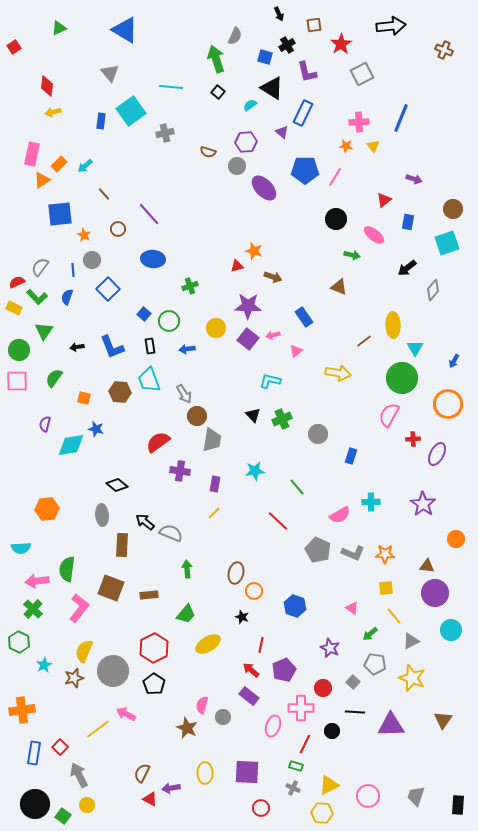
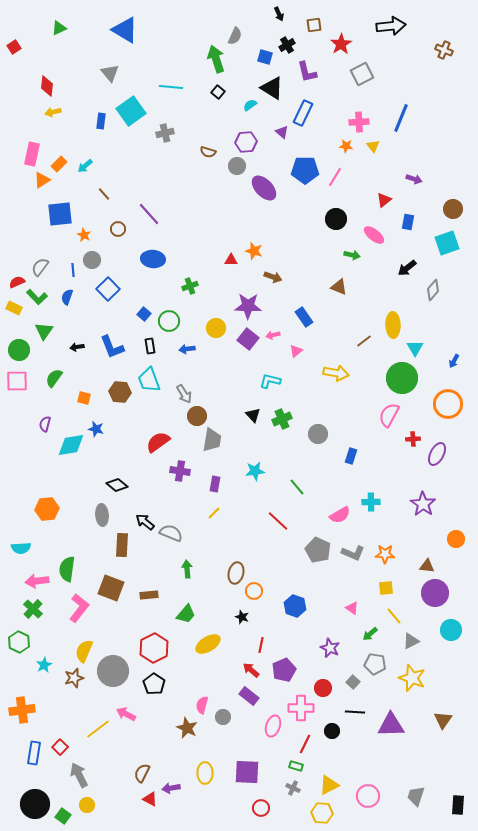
red triangle at (237, 266): moved 6 px left, 6 px up; rotated 16 degrees clockwise
yellow arrow at (338, 373): moved 2 px left
